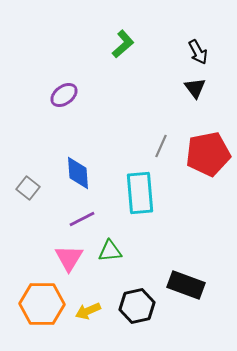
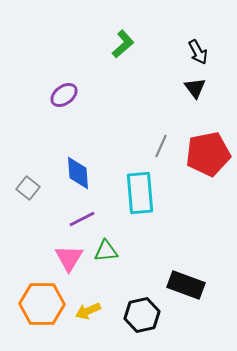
green triangle: moved 4 px left
black hexagon: moved 5 px right, 9 px down
